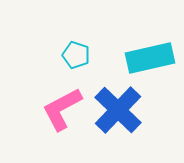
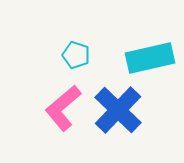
pink L-shape: moved 1 px right, 1 px up; rotated 12 degrees counterclockwise
